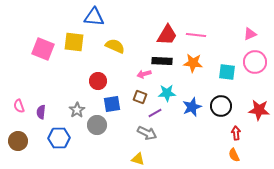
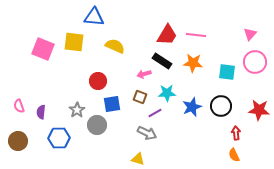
pink triangle: rotated 24 degrees counterclockwise
black rectangle: rotated 30 degrees clockwise
